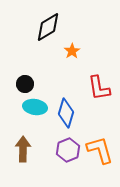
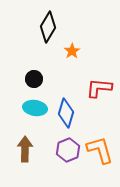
black diamond: rotated 28 degrees counterclockwise
black circle: moved 9 px right, 5 px up
red L-shape: rotated 104 degrees clockwise
cyan ellipse: moved 1 px down
brown arrow: moved 2 px right
